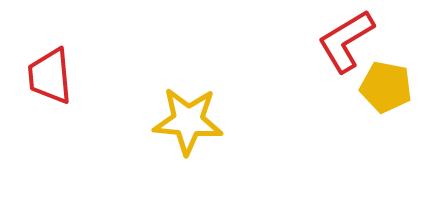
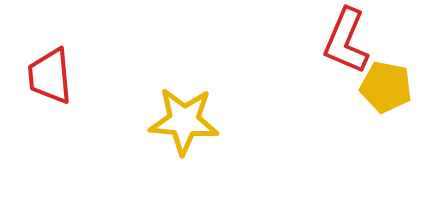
red L-shape: rotated 36 degrees counterclockwise
yellow star: moved 4 px left
